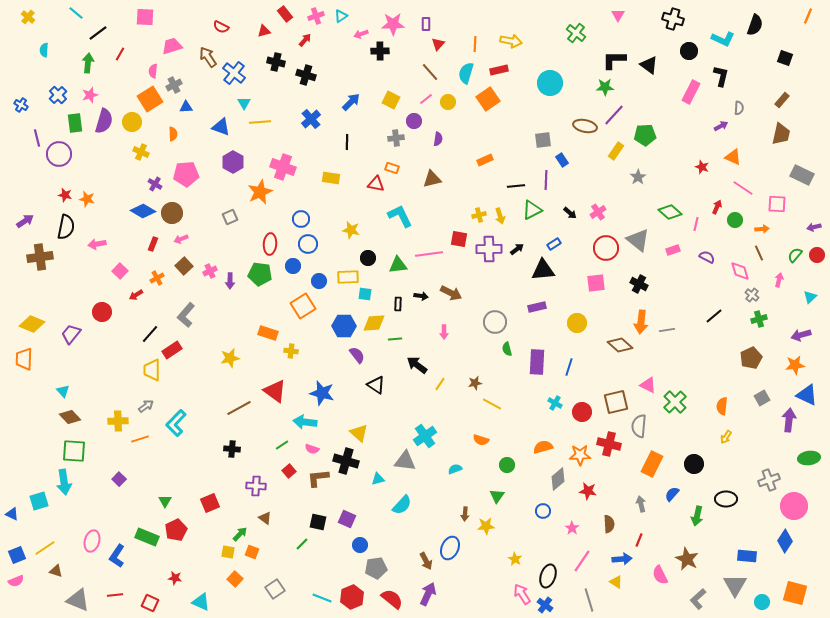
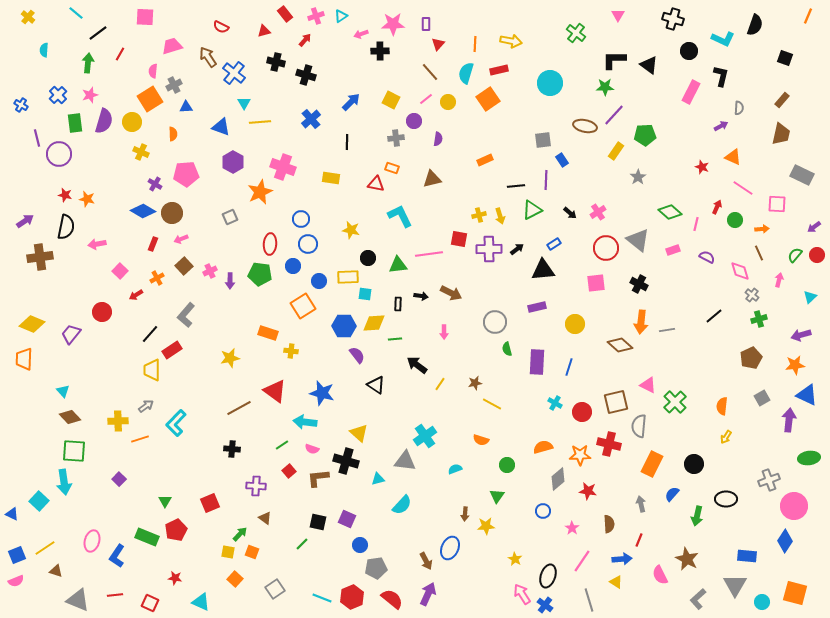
purple arrow at (814, 227): rotated 24 degrees counterclockwise
yellow circle at (577, 323): moved 2 px left, 1 px down
cyan square at (39, 501): rotated 30 degrees counterclockwise
